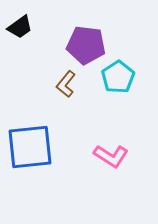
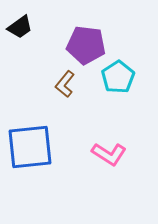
brown L-shape: moved 1 px left
pink L-shape: moved 2 px left, 2 px up
